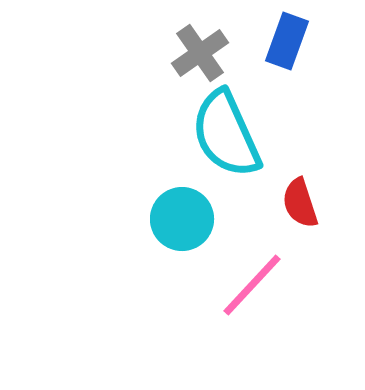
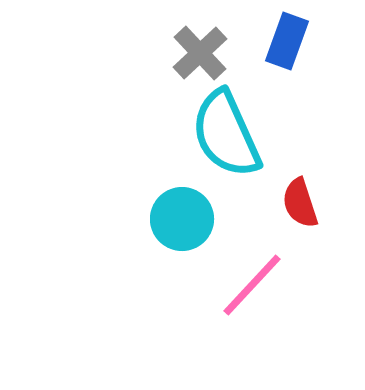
gray cross: rotated 8 degrees counterclockwise
